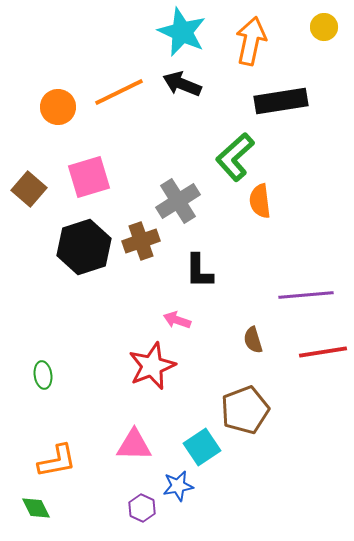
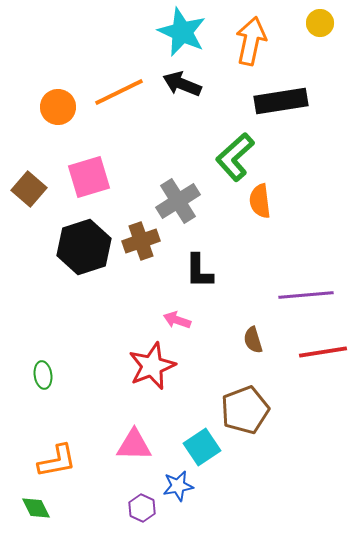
yellow circle: moved 4 px left, 4 px up
